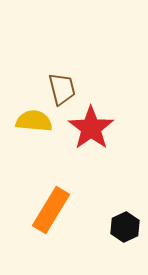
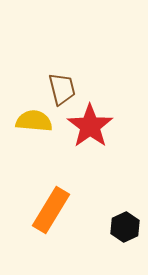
red star: moved 1 px left, 2 px up
